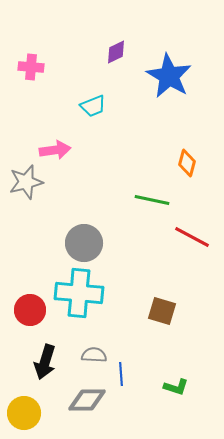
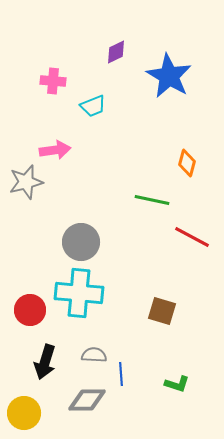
pink cross: moved 22 px right, 14 px down
gray circle: moved 3 px left, 1 px up
green L-shape: moved 1 px right, 3 px up
